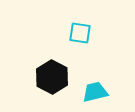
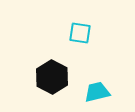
cyan trapezoid: moved 2 px right
